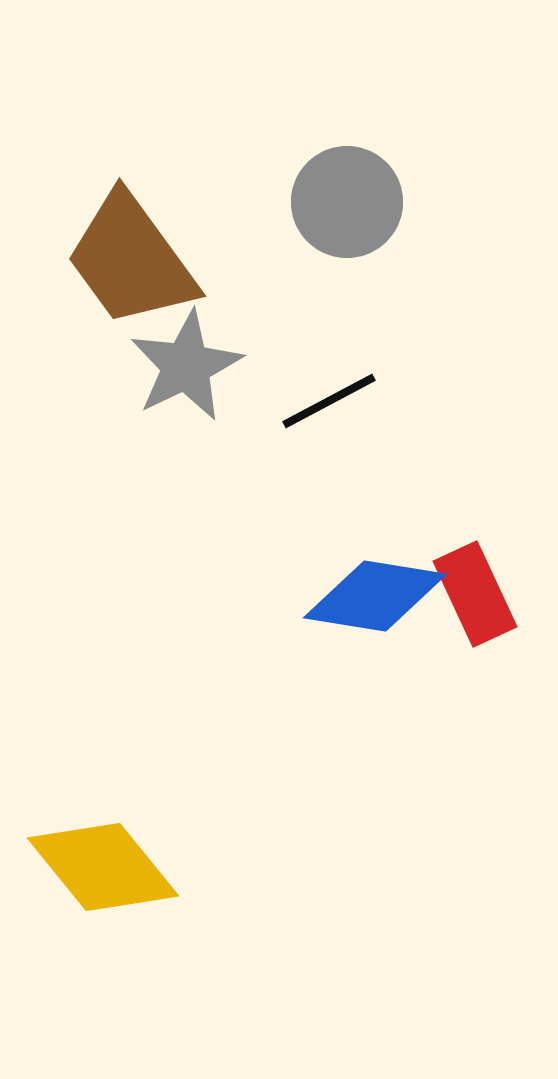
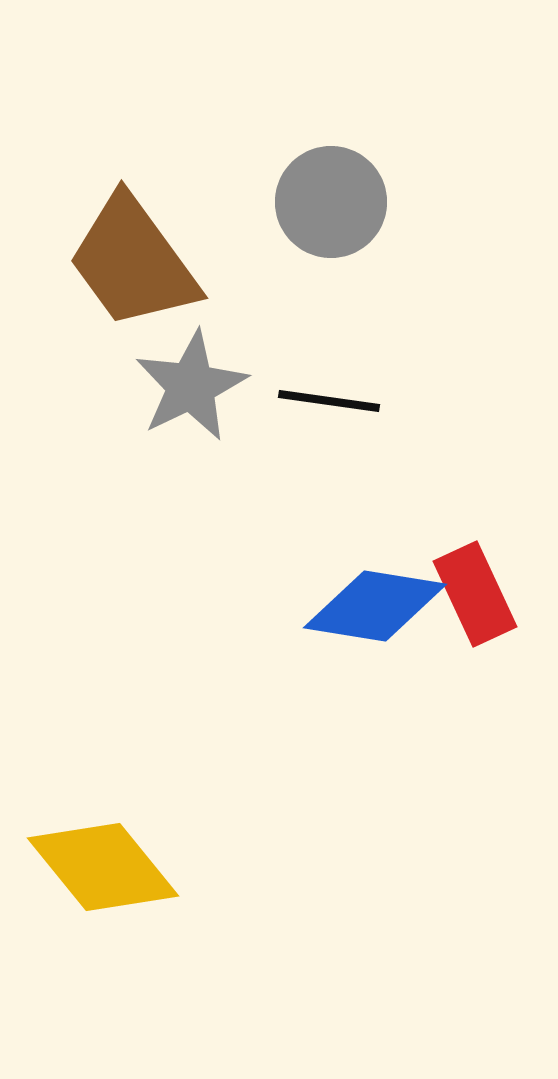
gray circle: moved 16 px left
brown trapezoid: moved 2 px right, 2 px down
gray star: moved 5 px right, 20 px down
black line: rotated 36 degrees clockwise
blue diamond: moved 10 px down
